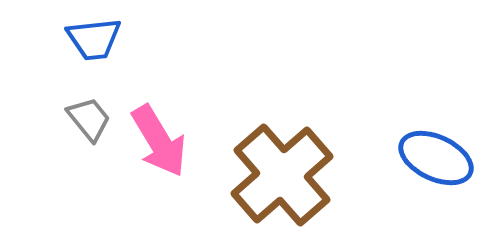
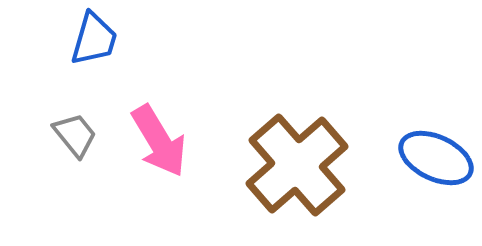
blue trapezoid: rotated 68 degrees counterclockwise
gray trapezoid: moved 14 px left, 16 px down
brown cross: moved 15 px right, 10 px up
